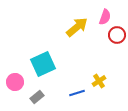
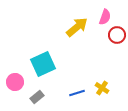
yellow cross: moved 3 px right, 7 px down; rotated 24 degrees counterclockwise
